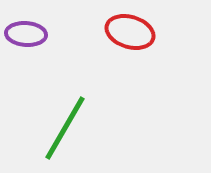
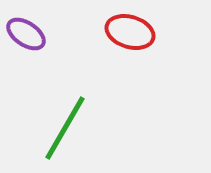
purple ellipse: rotated 30 degrees clockwise
